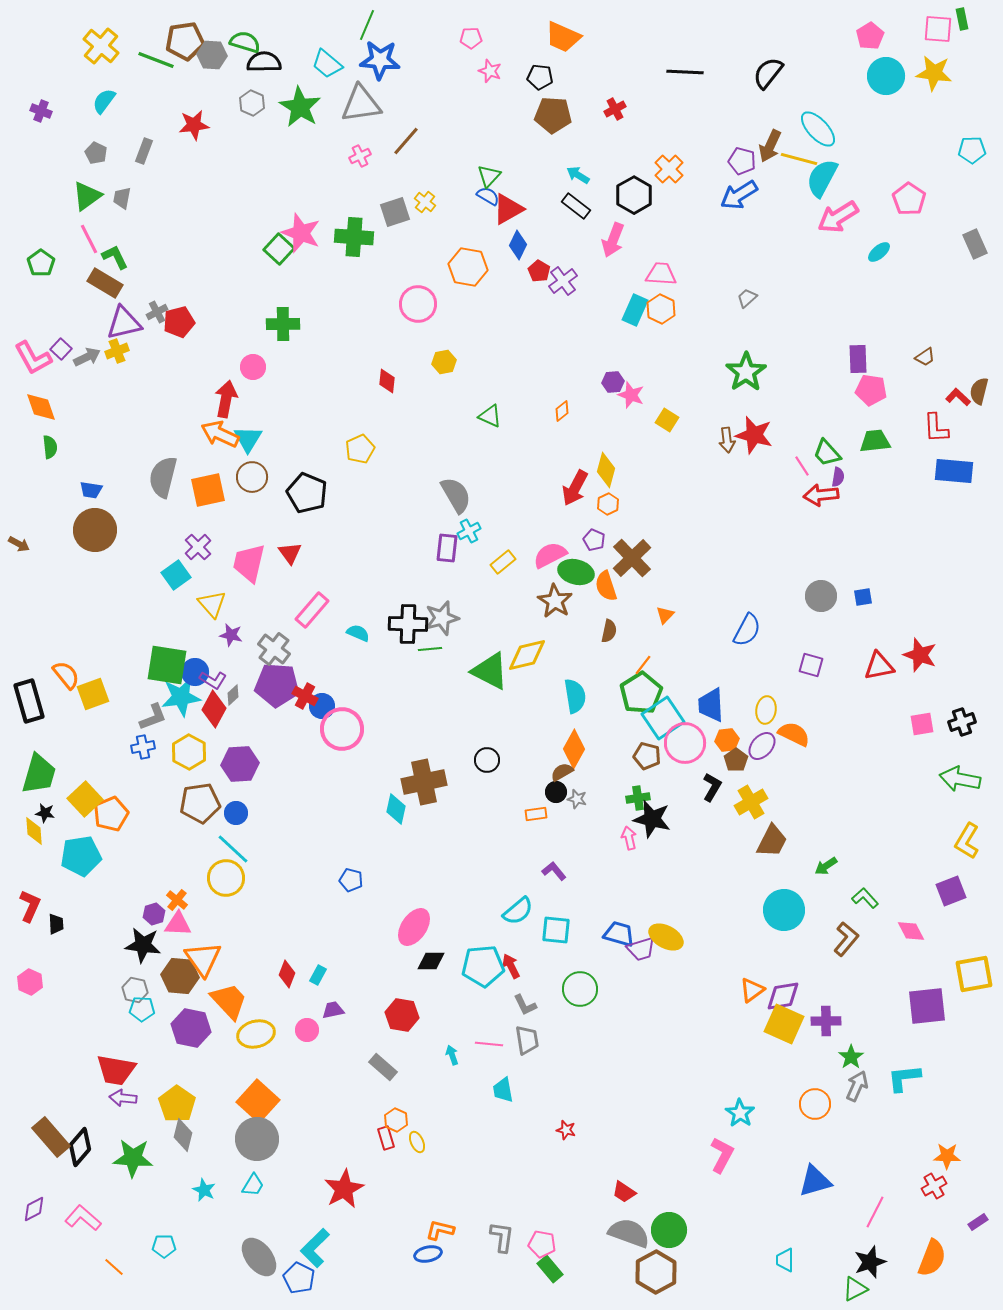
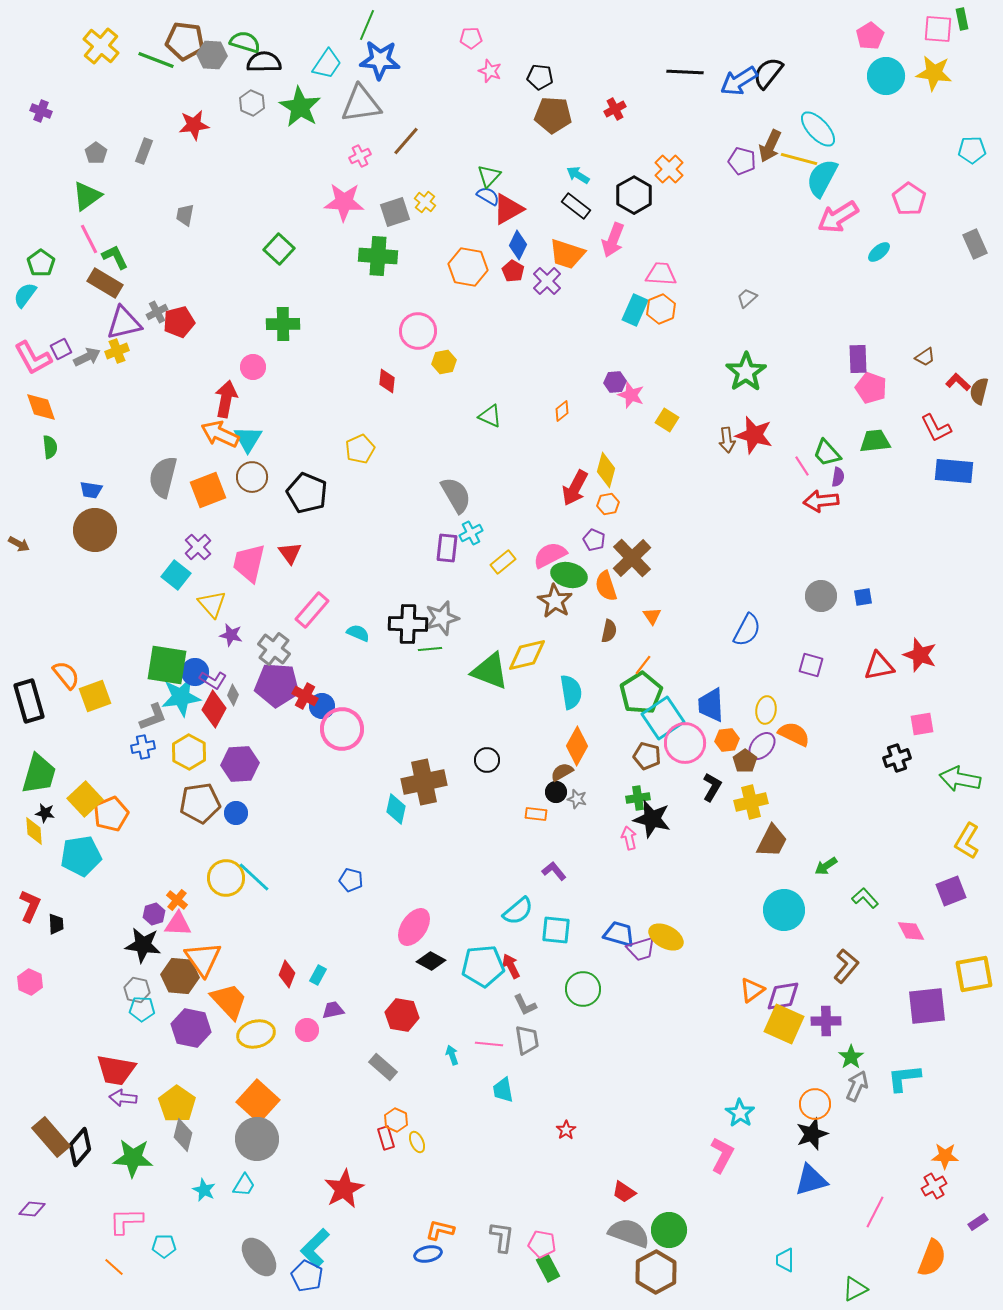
orange trapezoid at (563, 37): moved 4 px right, 217 px down; rotated 6 degrees counterclockwise
brown pentagon at (185, 41): rotated 15 degrees clockwise
cyan trapezoid at (327, 64): rotated 96 degrees counterclockwise
cyan semicircle at (104, 101): moved 79 px left, 194 px down
gray pentagon at (96, 153): rotated 10 degrees clockwise
blue arrow at (739, 195): moved 114 px up
gray trapezoid at (122, 198): moved 63 px right, 17 px down
pink star at (301, 233): moved 43 px right, 31 px up; rotated 18 degrees counterclockwise
green cross at (354, 237): moved 24 px right, 19 px down
red pentagon at (539, 271): moved 26 px left
purple cross at (563, 281): moved 16 px left; rotated 8 degrees counterclockwise
pink circle at (418, 304): moved 27 px down
orange hexagon at (661, 309): rotated 12 degrees clockwise
purple square at (61, 349): rotated 20 degrees clockwise
purple hexagon at (613, 382): moved 2 px right
pink pentagon at (871, 390): moved 2 px up; rotated 12 degrees clockwise
red L-shape at (958, 397): moved 15 px up
red L-shape at (936, 428): rotated 24 degrees counterclockwise
orange square at (208, 490): rotated 9 degrees counterclockwise
red arrow at (821, 495): moved 6 px down
orange hexagon at (608, 504): rotated 15 degrees clockwise
cyan cross at (469, 531): moved 2 px right, 2 px down
green ellipse at (576, 572): moved 7 px left, 3 px down
cyan square at (176, 575): rotated 16 degrees counterclockwise
orange triangle at (665, 615): moved 13 px left, 1 px down; rotated 18 degrees counterclockwise
green triangle at (490, 671): rotated 6 degrees counterclockwise
yellow square at (93, 694): moved 2 px right, 2 px down
gray diamond at (233, 695): rotated 25 degrees counterclockwise
cyan semicircle at (575, 696): moved 4 px left, 4 px up
black cross at (962, 722): moved 65 px left, 36 px down
orange diamond at (574, 749): moved 3 px right, 3 px up
brown pentagon at (736, 760): moved 9 px right, 1 px down
yellow cross at (751, 802): rotated 16 degrees clockwise
orange rectangle at (536, 814): rotated 15 degrees clockwise
cyan line at (233, 849): moved 21 px right, 28 px down
brown L-shape at (846, 939): moved 27 px down
black diamond at (431, 961): rotated 28 degrees clockwise
green circle at (580, 989): moved 3 px right
gray hexagon at (135, 990): moved 2 px right
red star at (566, 1130): rotated 24 degrees clockwise
orange star at (947, 1156): moved 2 px left
blue triangle at (815, 1181): moved 4 px left, 1 px up
cyan trapezoid at (253, 1185): moved 9 px left
purple diamond at (34, 1209): moved 2 px left; rotated 32 degrees clockwise
pink L-shape at (83, 1218): moved 43 px right, 3 px down; rotated 42 degrees counterclockwise
black star at (870, 1262): moved 58 px left, 128 px up
green rectangle at (550, 1269): moved 2 px left, 1 px up; rotated 12 degrees clockwise
blue pentagon at (299, 1278): moved 8 px right, 2 px up
